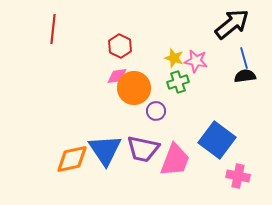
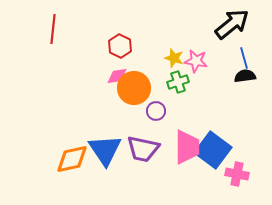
blue square: moved 4 px left, 10 px down
pink trapezoid: moved 12 px right, 13 px up; rotated 21 degrees counterclockwise
pink cross: moved 1 px left, 2 px up
